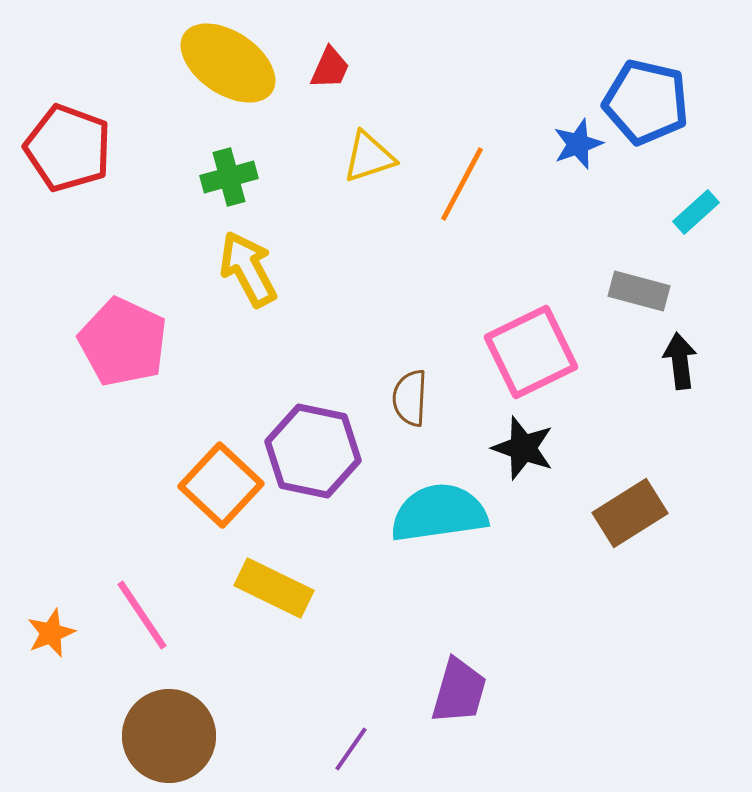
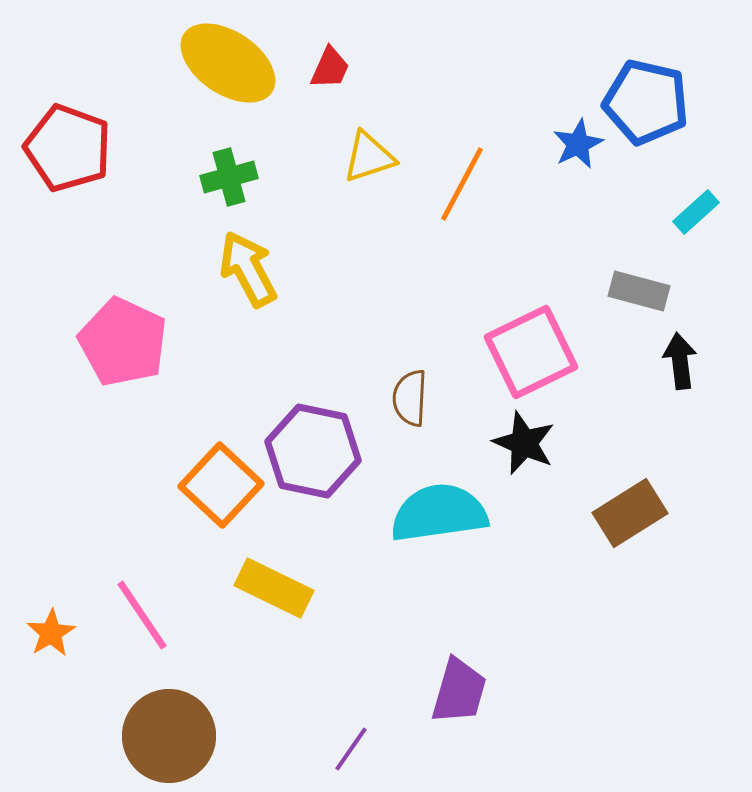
blue star: rotated 6 degrees counterclockwise
black star: moved 1 px right, 5 px up; rotated 4 degrees clockwise
orange star: rotated 9 degrees counterclockwise
